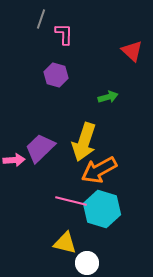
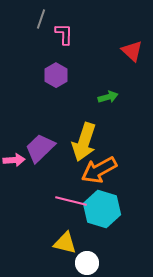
purple hexagon: rotated 15 degrees clockwise
